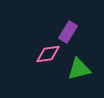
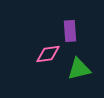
purple rectangle: moved 2 px right, 1 px up; rotated 35 degrees counterclockwise
